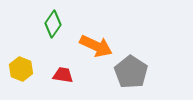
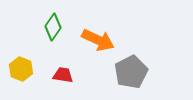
green diamond: moved 3 px down
orange arrow: moved 2 px right, 6 px up
gray pentagon: rotated 12 degrees clockwise
